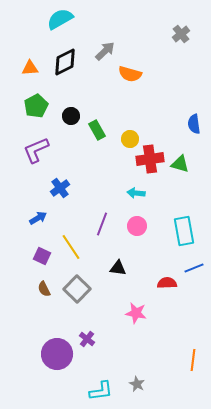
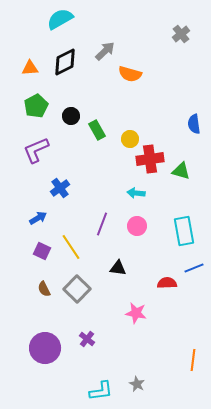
green triangle: moved 1 px right, 7 px down
purple square: moved 5 px up
purple circle: moved 12 px left, 6 px up
